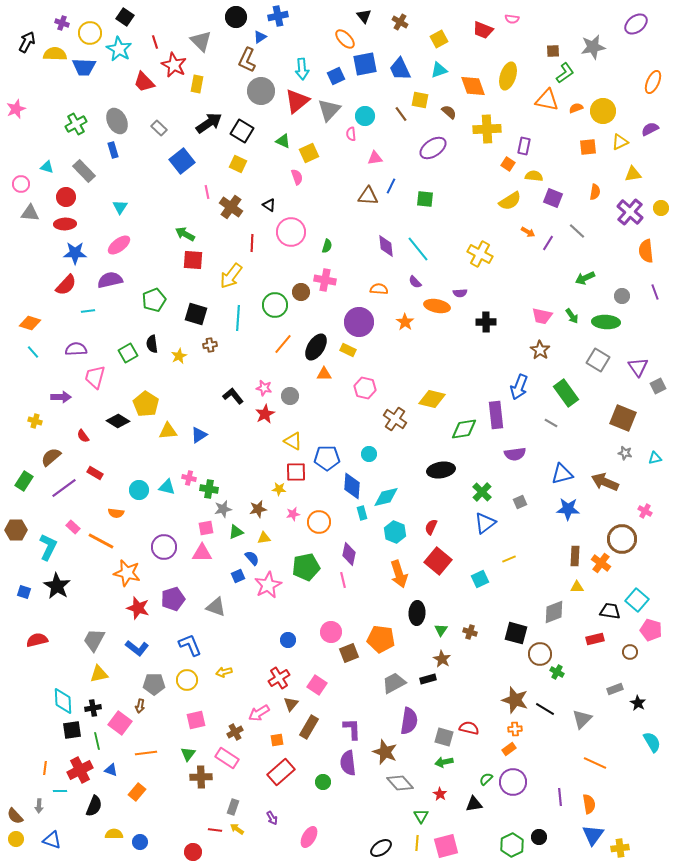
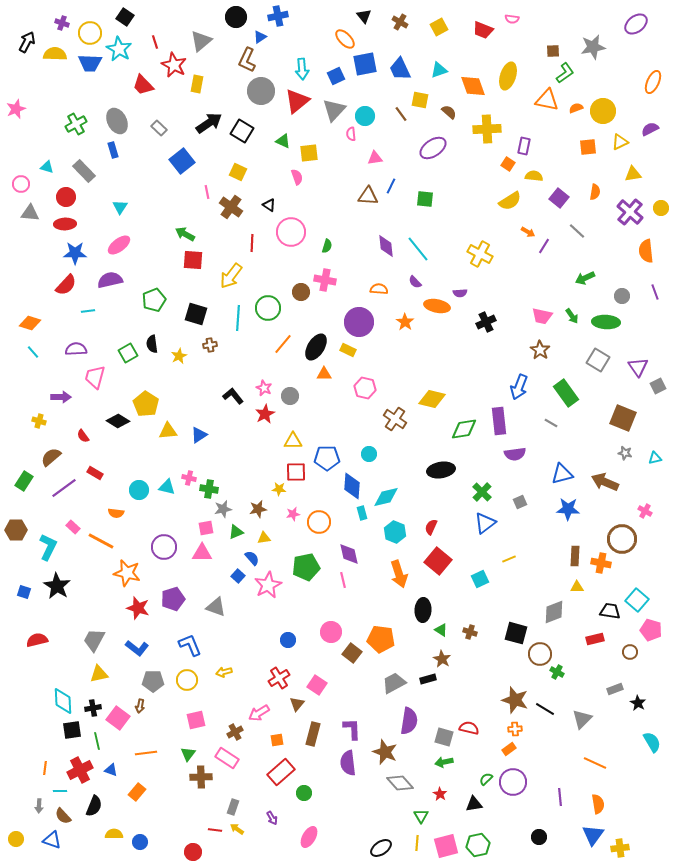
yellow square at (439, 39): moved 12 px up
gray triangle at (201, 41): rotated 35 degrees clockwise
blue trapezoid at (84, 67): moved 6 px right, 4 px up
red trapezoid at (144, 82): moved 1 px left, 3 px down
gray triangle at (329, 110): moved 5 px right
yellow square at (309, 153): rotated 18 degrees clockwise
yellow square at (238, 164): moved 8 px down
purple square at (553, 198): moved 6 px right; rotated 18 degrees clockwise
purple line at (548, 243): moved 4 px left, 3 px down
green circle at (275, 305): moved 7 px left, 3 px down
black cross at (486, 322): rotated 24 degrees counterclockwise
pink star at (264, 388): rotated 14 degrees clockwise
purple rectangle at (496, 415): moved 3 px right, 6 px down
yellow cross at (35, 421): moved 4 px right
yellow triangle at (293, 441): rotated 30 degrees counterclockwise
purple diamond at (349, 554): rotated 25 degrees counterclockwise
orange cross at (601, 563): rotated 24 degrees counterclockwise
blue square at (238, 576): rotated 24 degrees counterclockwise
black ellipse at (417, 613): moved 6 px right, 3 px up
green triangle at (441, 630): rotated 32 degrees counterclockwise
brown square at (349, 653): moved 3 px right; rotated 30 degrees counterclockwise
gray pentagon at (154, 684): moved 1 px left, 3 px up
brown triangle at (291, 704): moved 6 px right
pink square at (120, 723): moved 2 px left, 5 px up
brown rectangle at (309, 727): moved 4 px right, 7 px down; rotated 15 degrees counterclockwise
green circle at (323, 782): moved 19 px left, 11 px down
orange semicircle at (589, 804): moved 9 px right
brown semicircle at (15, 816): moved 48 px right
green hexagon at (512, 845): moved 34 px left; rotated 15 degrees clockwise
